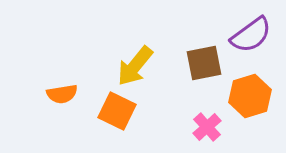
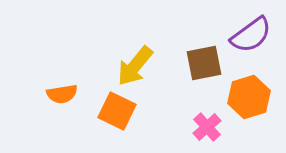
orange hexagon: moved 1 px left, 1 px down
